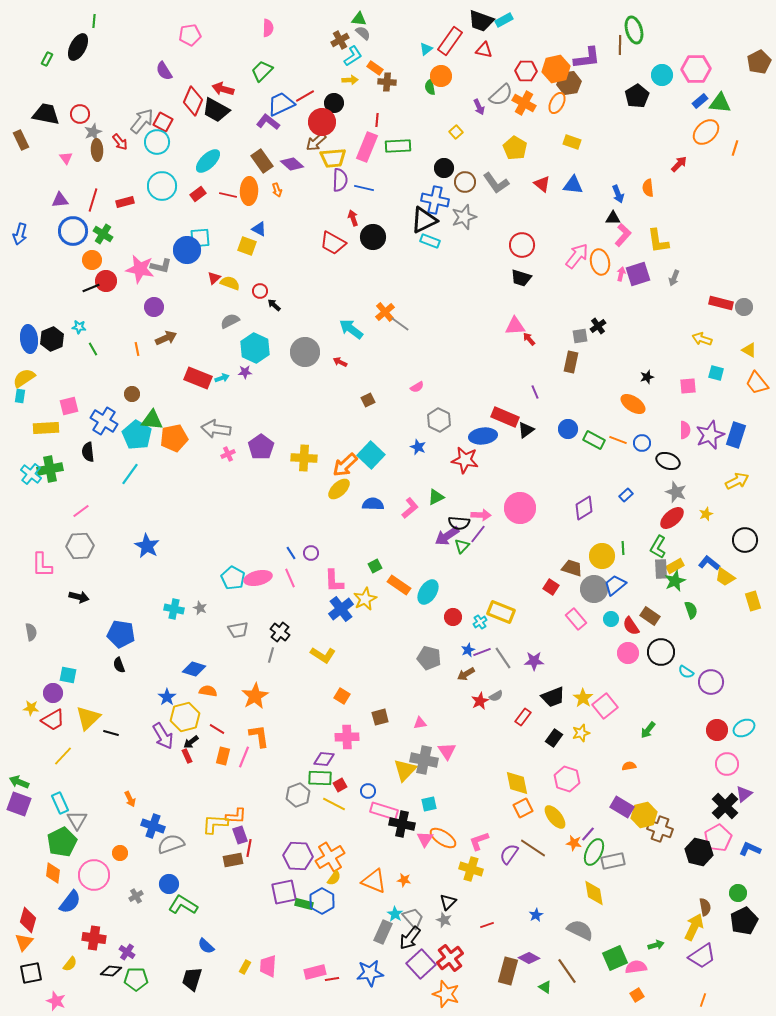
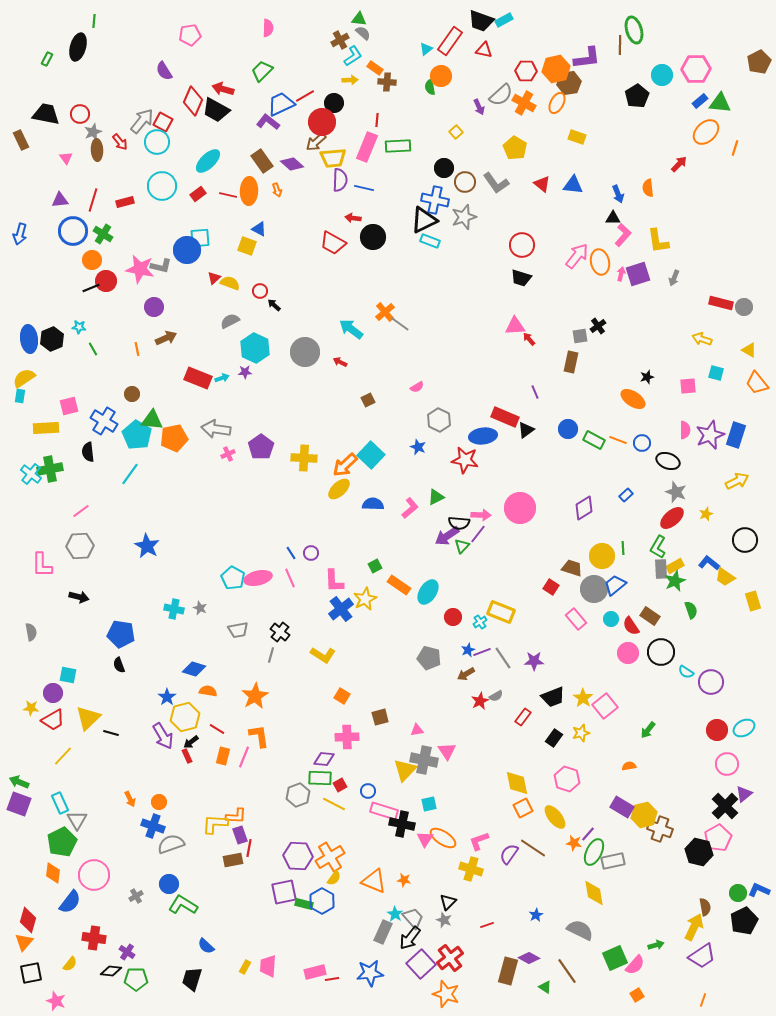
black ellipse at (78, 47): rotated 12 degrees counterclockwise
yellow rectangle at (572, 142): moved 5 px right, 5 px up
red arrow at (353, 218): rotated 63 degrees counterclockwise
orange ellipse at (633, 404): moved 5 px up
pink triangle at (420, 723): moved 3 px left, 7 px down
blue L-shape at (750, 849): moved 9 px right, 41 px down
orange circle at (120, 853): moved 39 px right, 51 px up
pink semicircle at (636, 967): moved 1 px left, 2 px up; rotated 140 degrees clockwise
